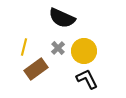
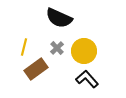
black semicircle: moved 3 px left
gray cross: moved 1 px left
black L-shape: rotated 15 degrees counterclockwise
